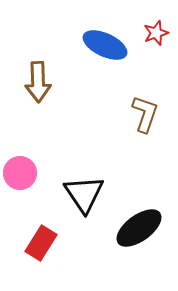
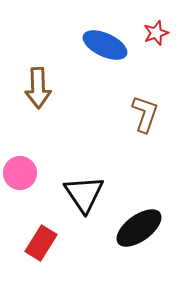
brown arrow: moved 6 px down
